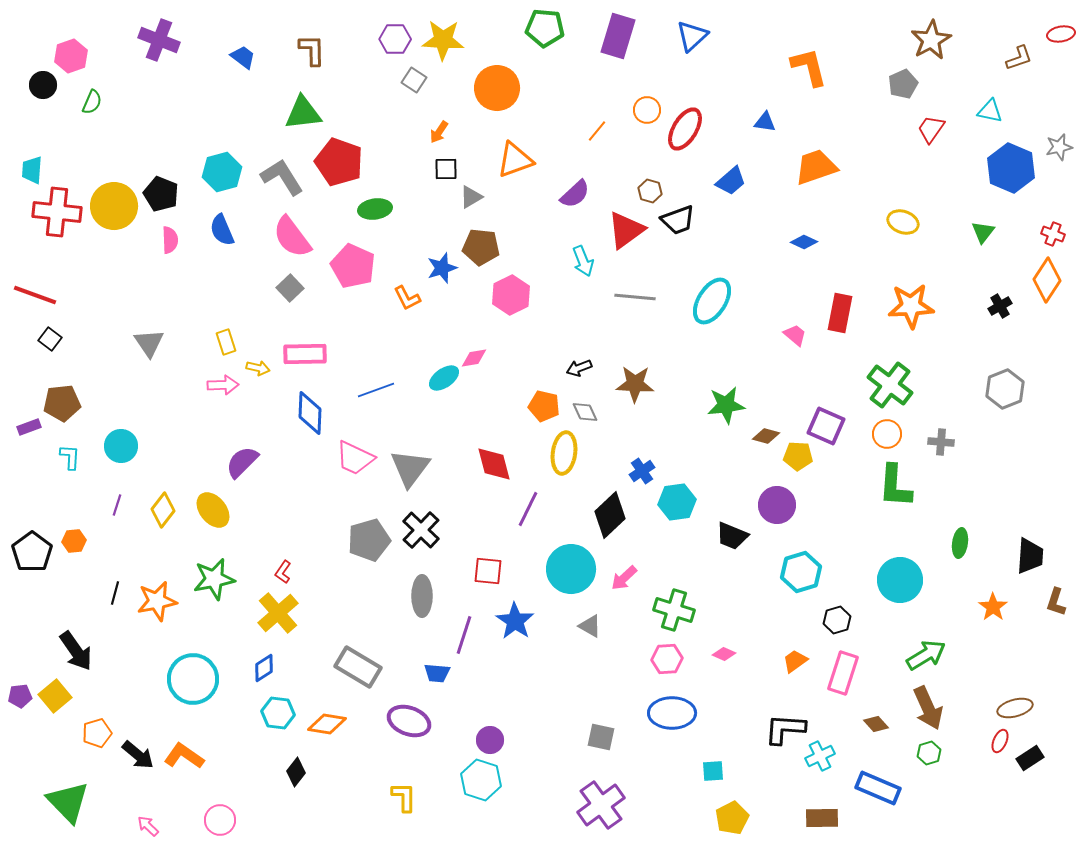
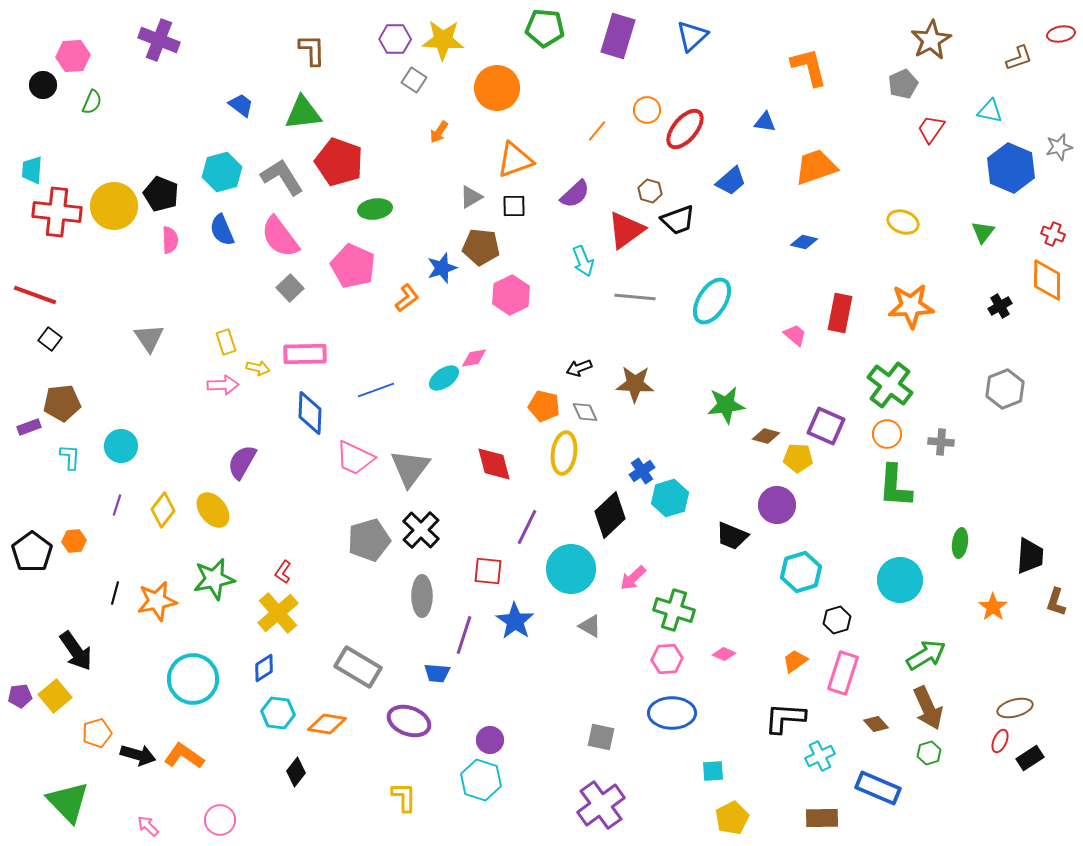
pink hexagon at (71, 56): moved 2 px right; rotated 16 degrees clockwise
blue trapezoid at (243, 57): moved 2 px left, 48 px down
red ellipse at (685, 129): rotated 9 degrees clockwise
black square at (446, 169): moved 68 px right, 37 px down
pink semicircle at (292, 237): moved 12 px left
blue diamond at (804, 242): rotated 12 degrees counterclockwise
orange diamond at (1047, 280): rotated 33 degrees counterclockwise
orange L-shape at (407, 298): rotated 100 degrees counterclockwise
gray triangle at (149, 343): moved 5 px up
yellow pentagon at (798, 456): moved 2 px down
purple semicircle at (242, 462): rotated 15 degrees counterclockwise
cyan hexagon at (677, 502): moved 7 px left, 4 px up; rotated 9 degrees counterclockwise
purple line at (528, 509): moved 1 px left, 18 px down
pink arrow at (624, 578): moved 9 px right
black L-shape at (785, 729): moved 11 px up
black arrow at (138, 755): rotated 24 degrees counterclockwise
